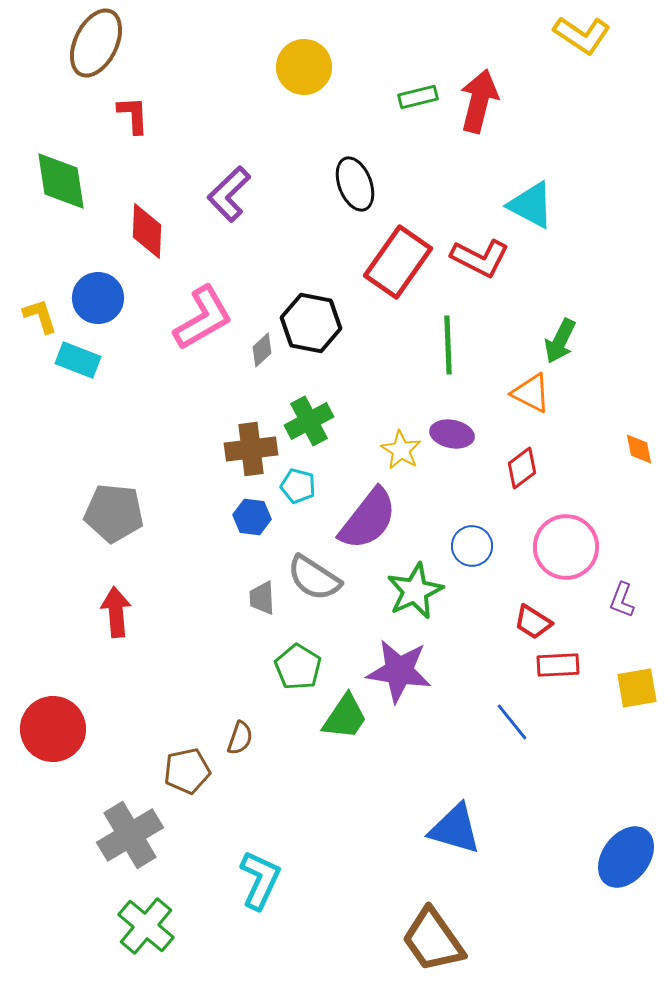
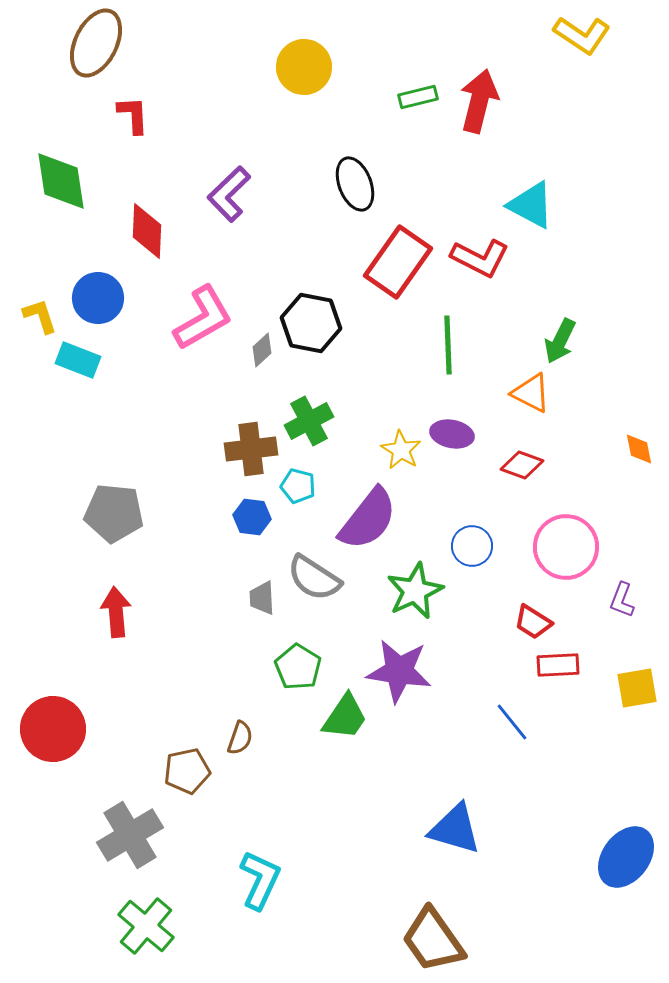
red diamond at (522, 468): moved 3 px up; rotated 57 degrees clockwise
